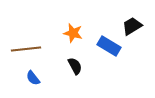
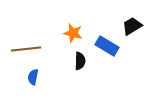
blue rectangle: moved 2 px left
black semicircle: moved 5 px right, 5 px up; rotated 30 degrees clockwise
blue semicircle: moved 1 px up; rotated 49 degrees clockwise
